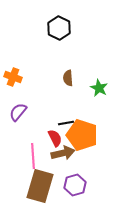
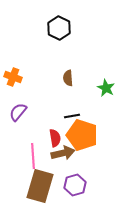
green star: moved 7 px right
black line: moved 6 px right, 7 px up
red semicircle: rotated 18 degrees clockwise
